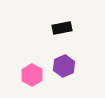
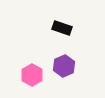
black rectangle: rotated 30 degrees clockwise
